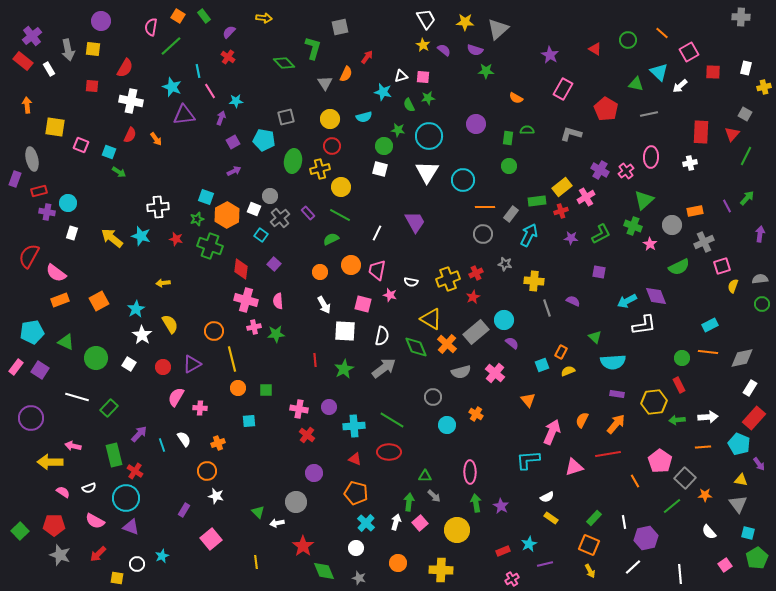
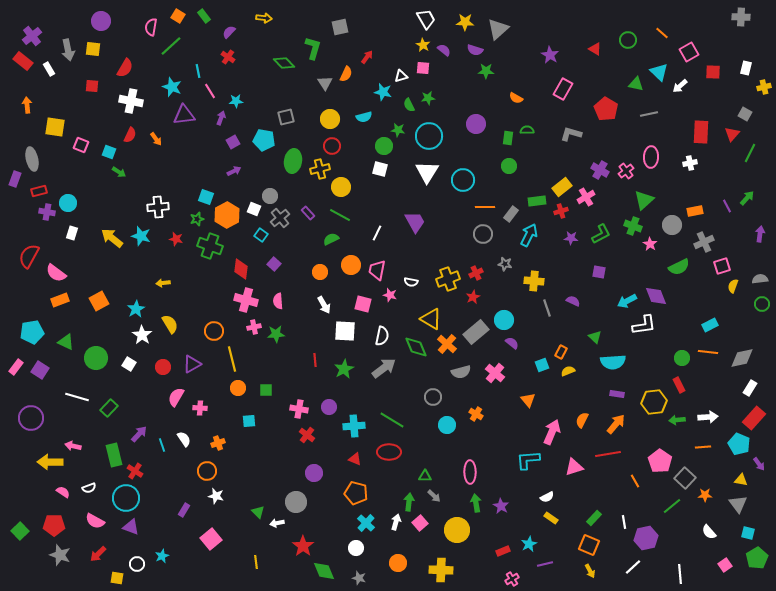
pink square at (423, 77): moved 9 px up
green line at (746, 156): moved 4 px right, 3 px up
